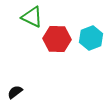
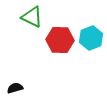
red hexagon: moved 3 px right, 1 px down
black semicircle: moved 4 px up; rotated 21 degrees clockwise
